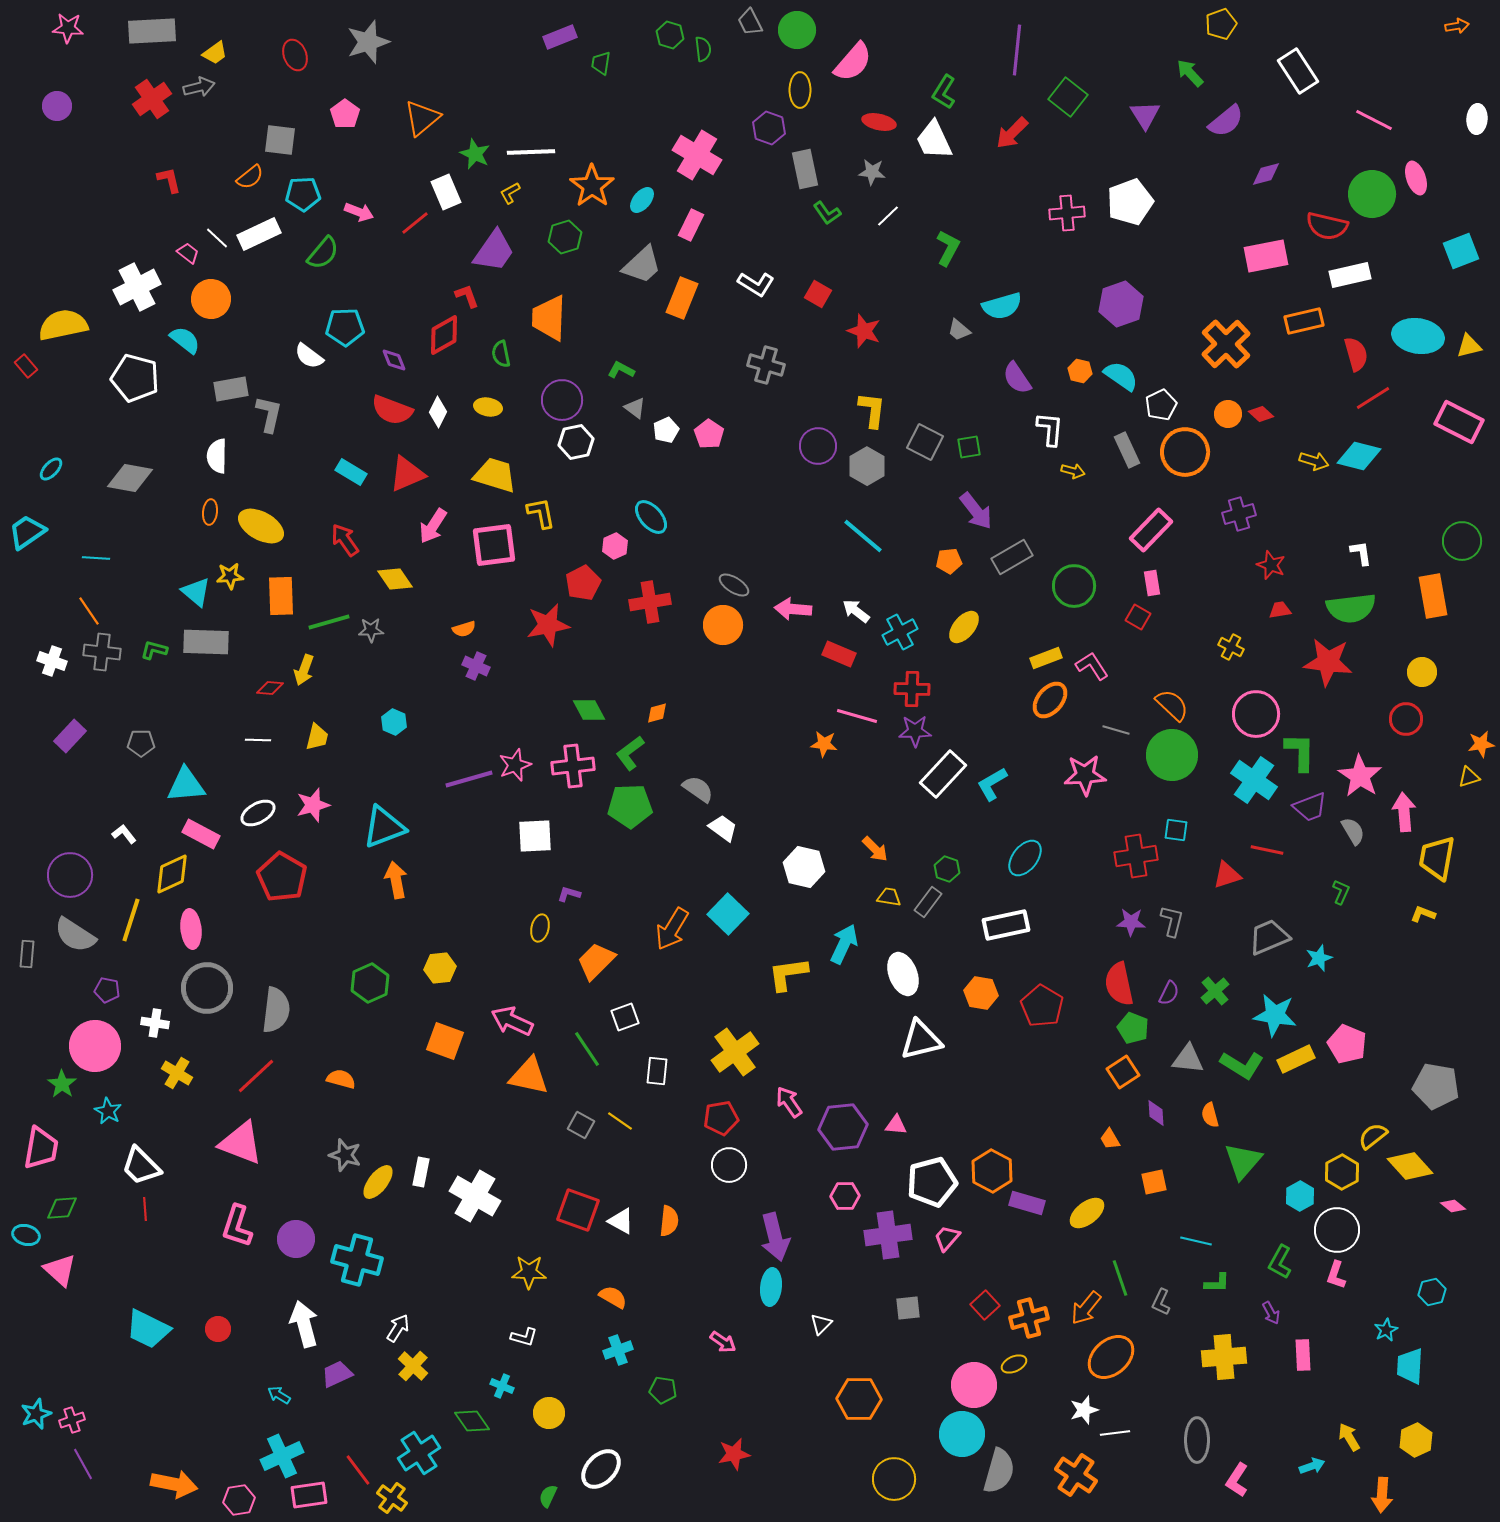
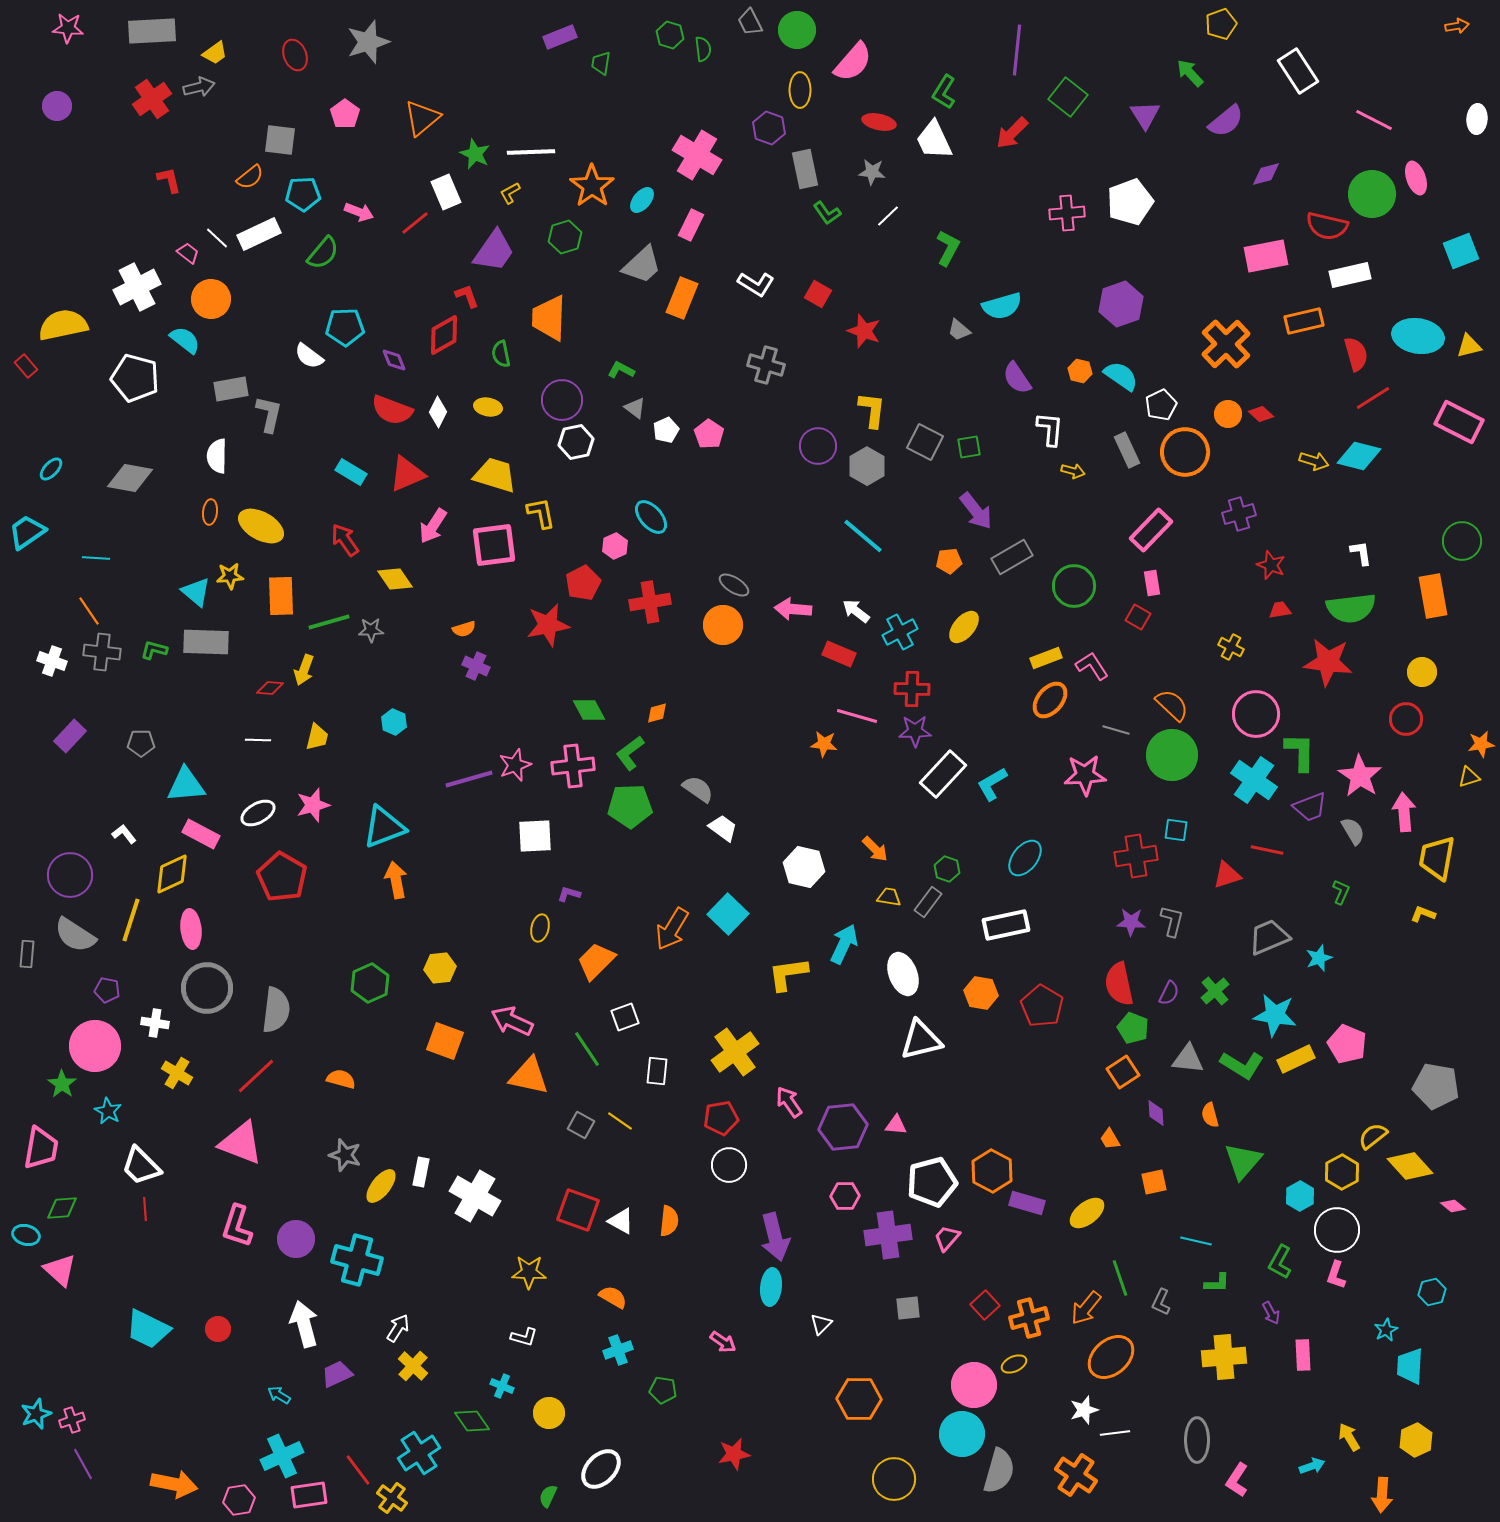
yellow ellipse at (378, 1182): moved 3 px right, 4 px down
